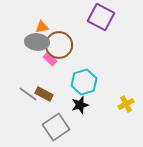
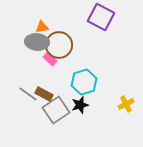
gray square: moved 17 px up
